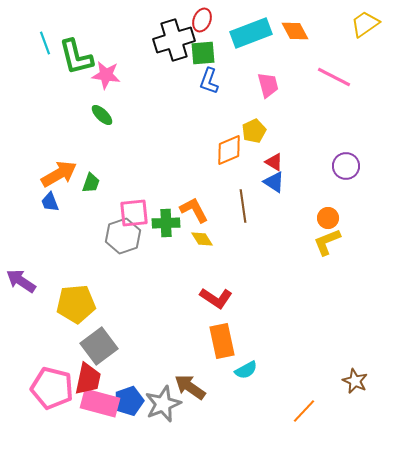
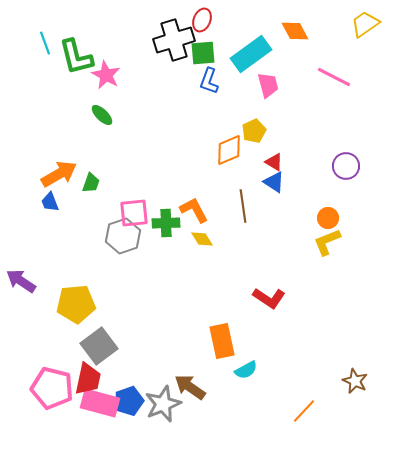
cyan rectangle at (251, 33): moved 21 px down; rotated 15 degrees counterclockwise
pink star at (106, 75): rotated 20 degrees clockwise
red L-shape at (216, 298): moved 53 px right
